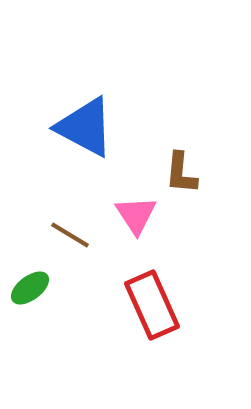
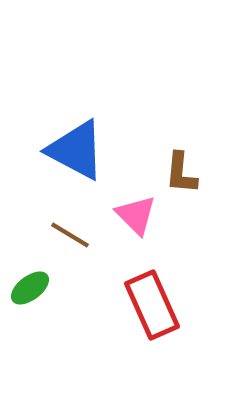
blue triangle: moved 9 px left, 23 px down
pink triangle: rotated 12 degrees counterclockwise
